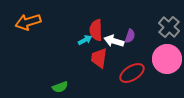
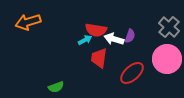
red semicircle: rotated 80 degrees counterclockwise
white arrow: moved 2 px up
red ellipse: rotated 10 degrees counterclockwise
green semicircle: moved 4 px left
